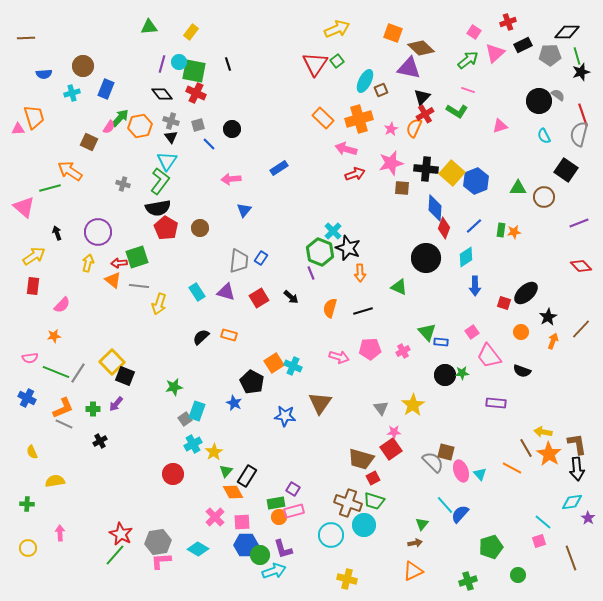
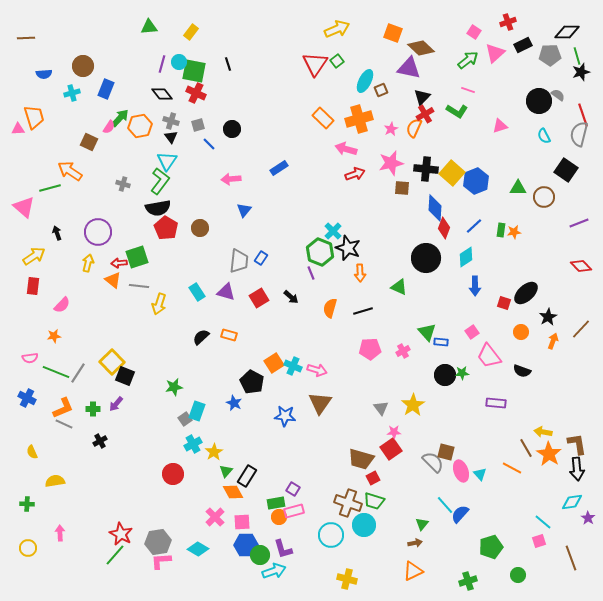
pink arrow at (339, 357): moved 22 px left, 13 px down
